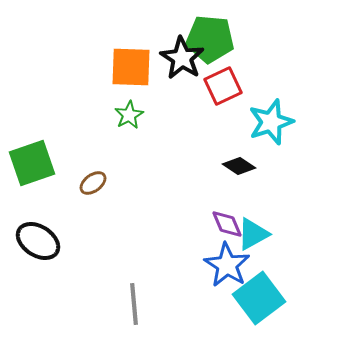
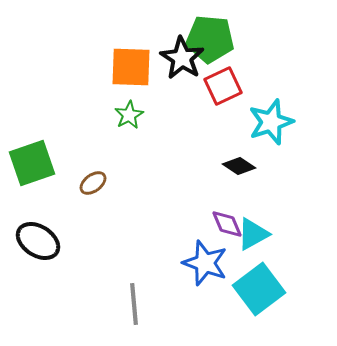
blue star: moved 22 px left, 2 px up; rotated 12 degrees counterclockwise
cyan square: moved 9 px up
